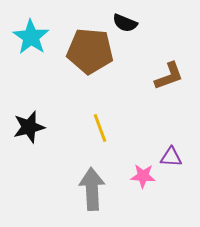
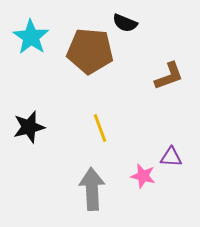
pink star: rotated 10 degrees clockwise
